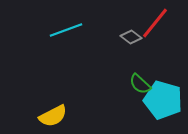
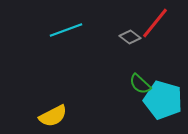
gray diamond: moved 1 px left
